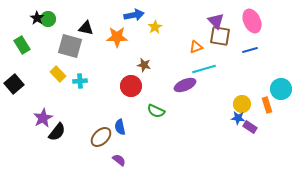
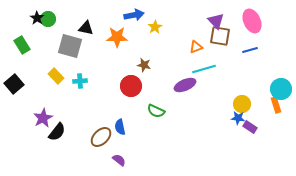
yellow rectangle: moved 2 px left, 2 px down
orange rectangle: moved 9 px right
